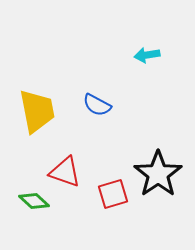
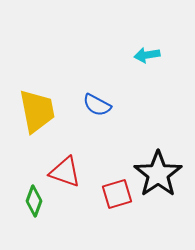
red square: moved 4 px right
green diamond: rotated 68 degrees clockwise
